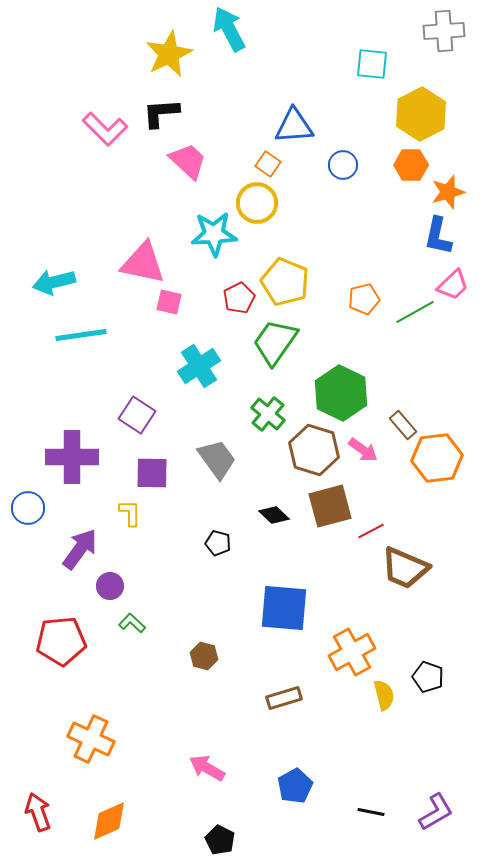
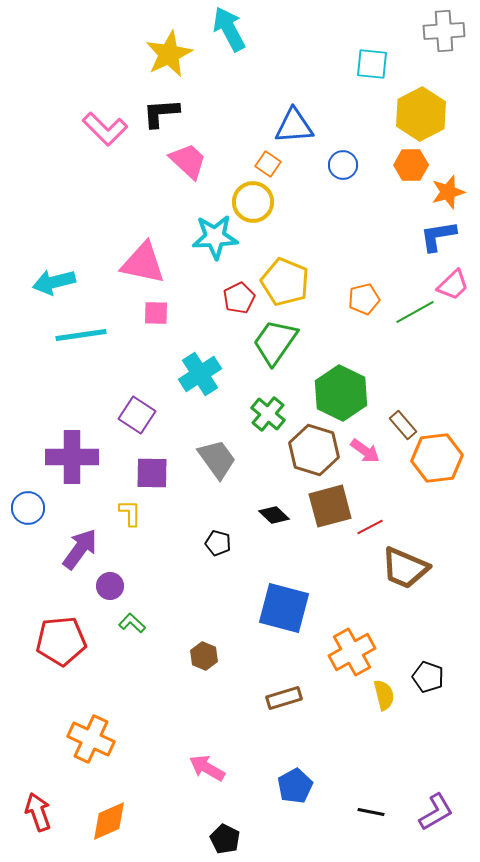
yellow circle at (257, 203): moved 4 px left, 1 px up
cyan star at (214, 234): moved 1 px right, 3 px down
blue L-shape at (438, 236): rotated 69 degrees clockwise
pink square at (169, 302): moved 13 px left, 11 px down; rotated 12 degrees counterclockwise
cyan cross at (199, 366): moved 1 px right, 8 px down
pink arrow at (363, 450): moved 2 px right, 1 px down
red line at (371, 531): moved 1 px left, 4 px up
blue square at (284, 608): rotated 10 degrees clockwise
brown hexagon at (204, 656): rotated 8 degrees clockwise
black pentagon at (220, 840): moved 5 px right, 1 px up
